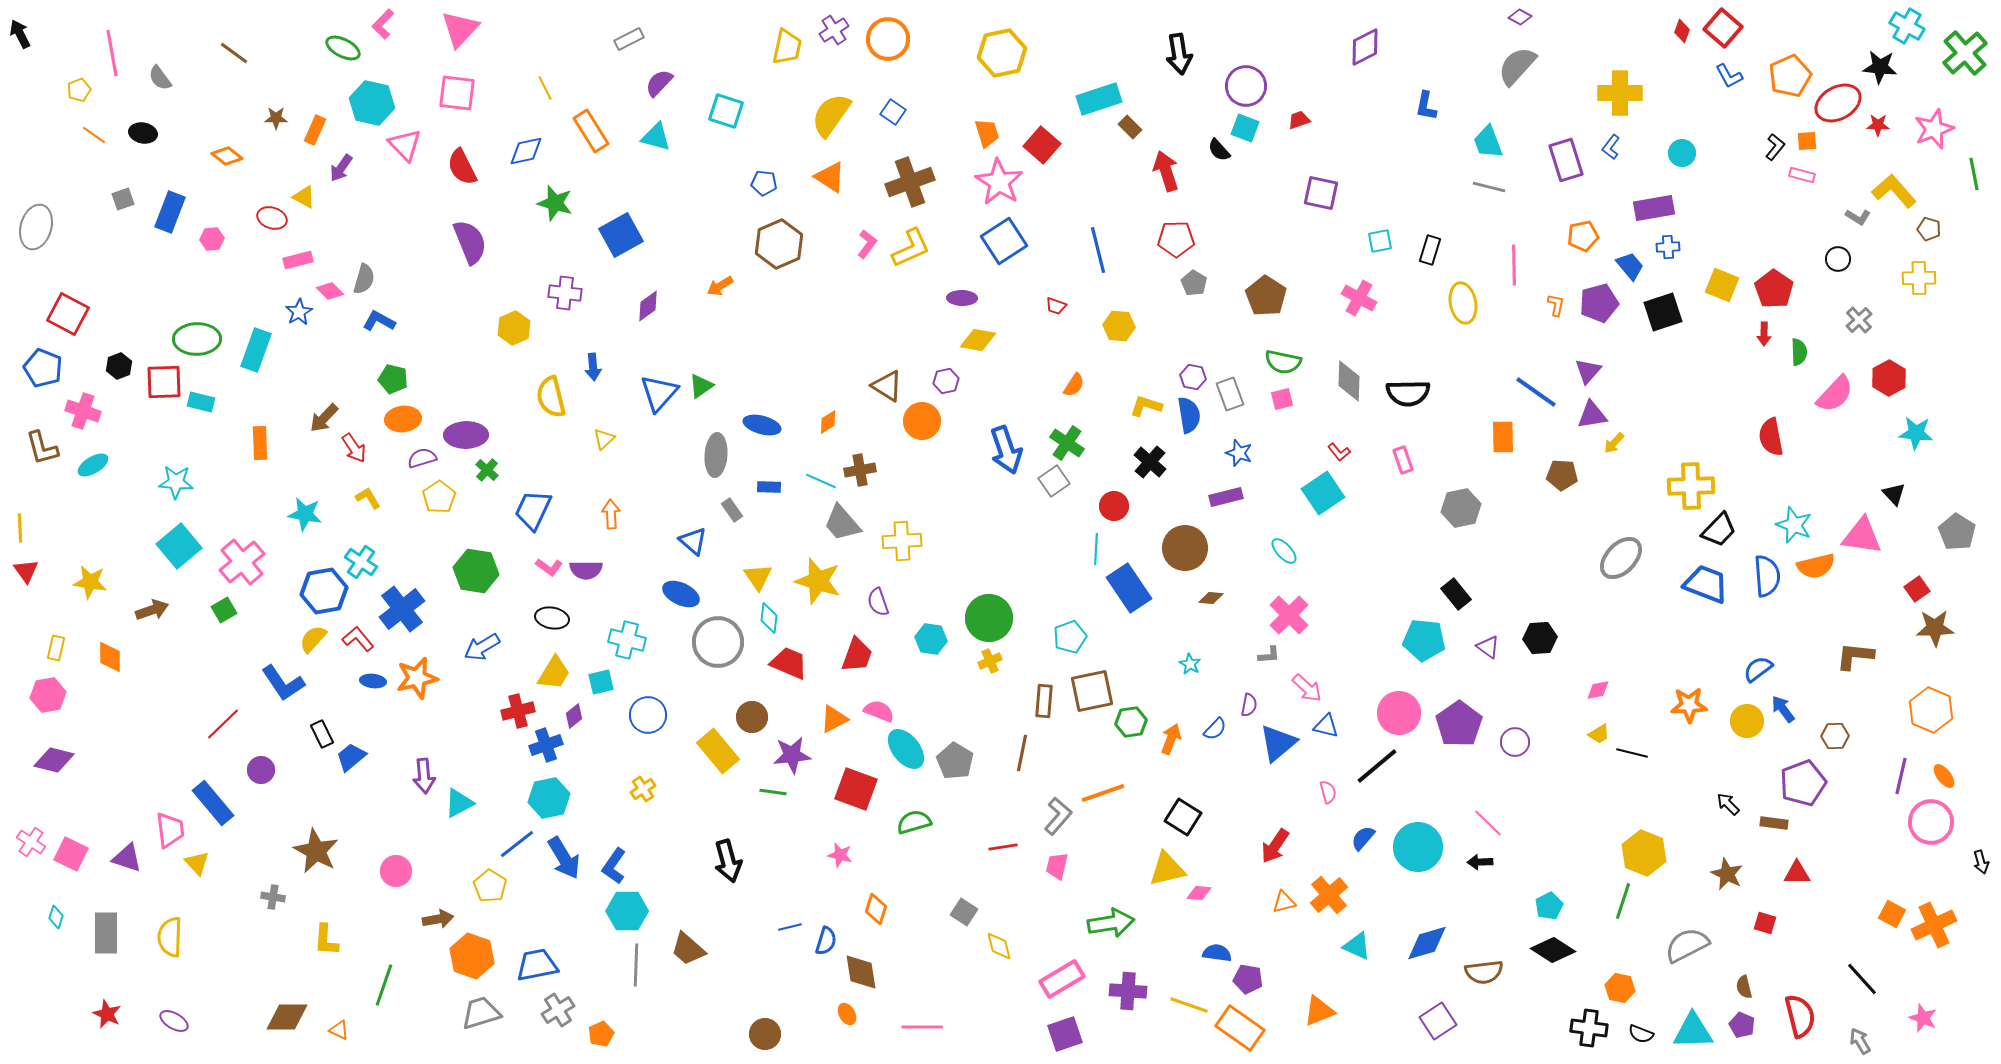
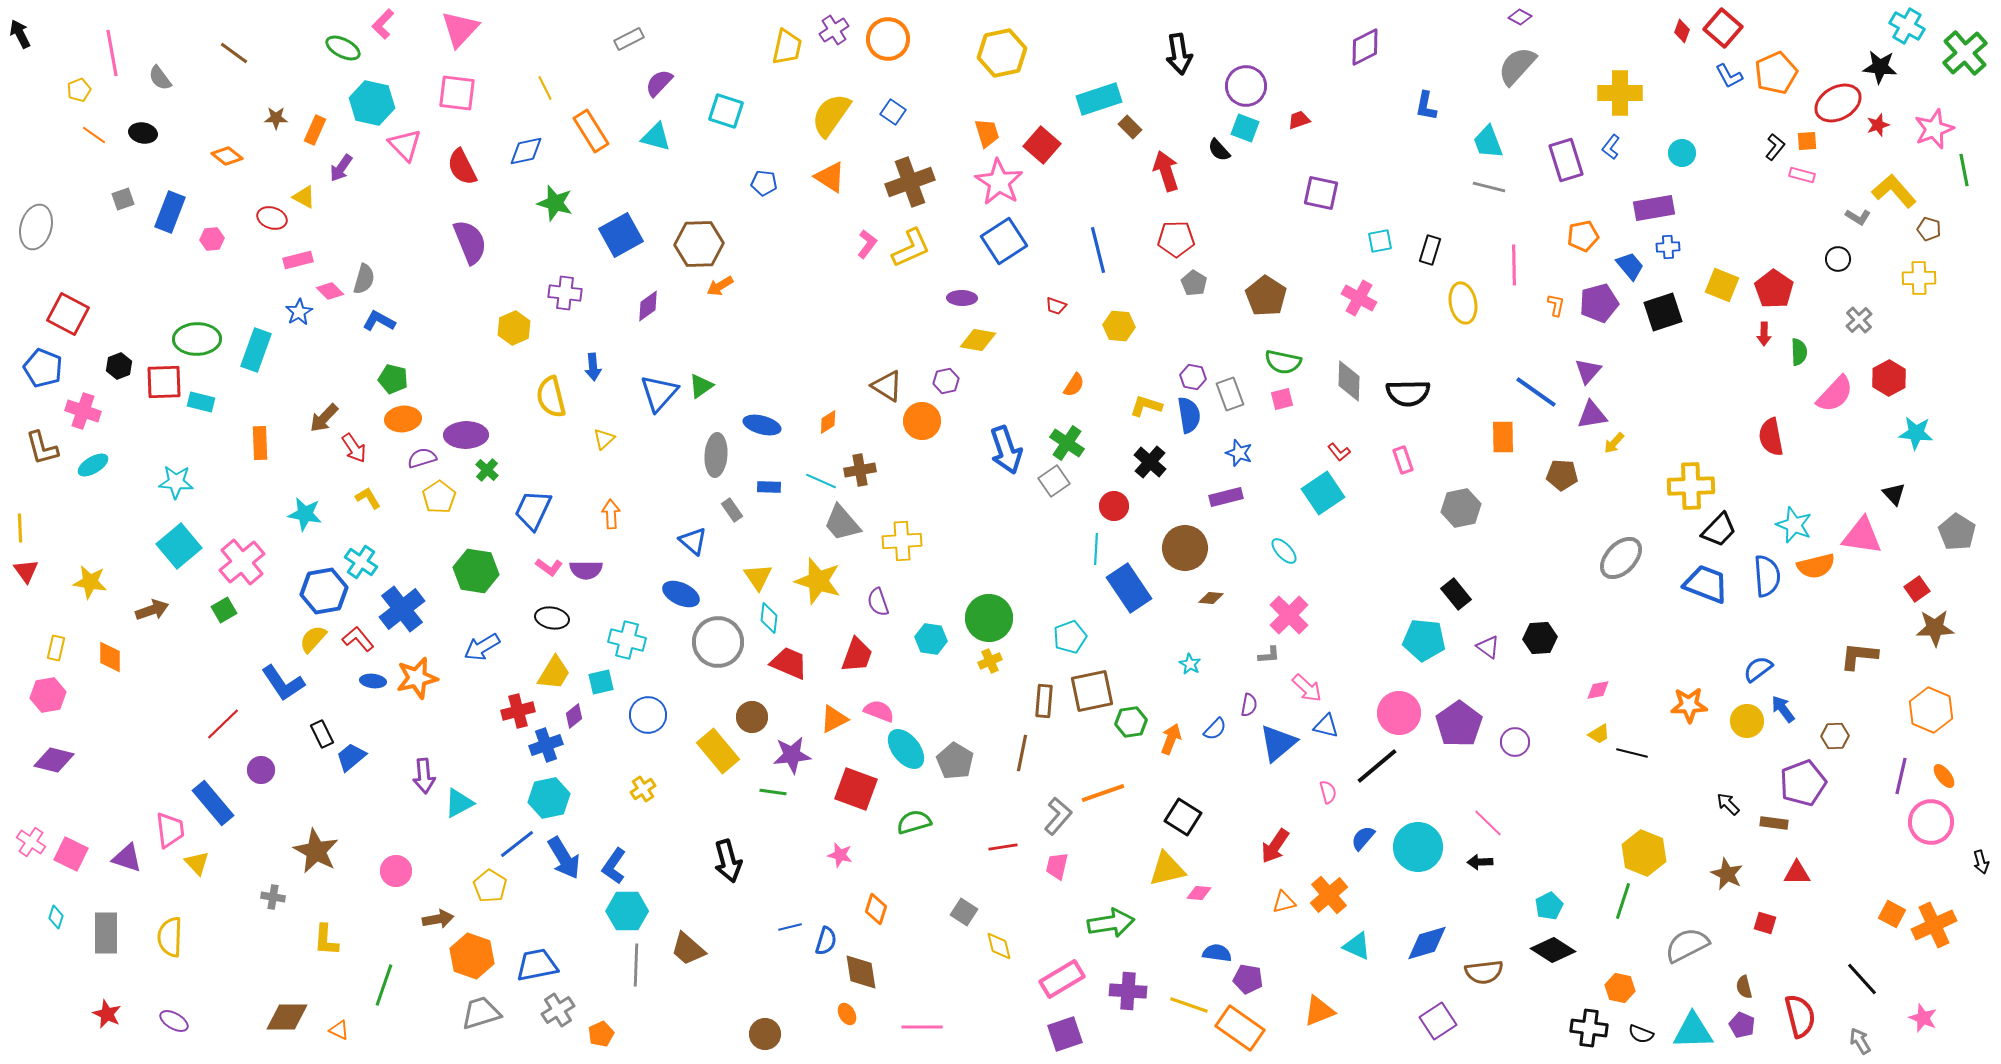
orange pentagon at (1790, 76): moved 14 px left, 3 px up
red star at (1878, 125): rotated 20 degrees counterclockwise
green line at (1974, 174): moved 10 px left, 4 px up
brown hexagon at (779, 244): moved 80 px left; rotated 21 degrees clockwise
brown L-shape at (1855, 656): moved 4 px right
